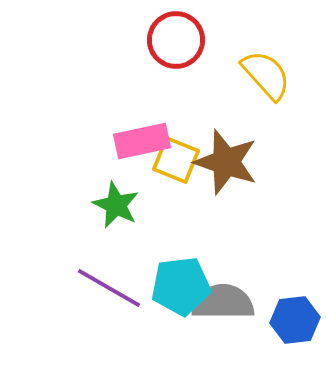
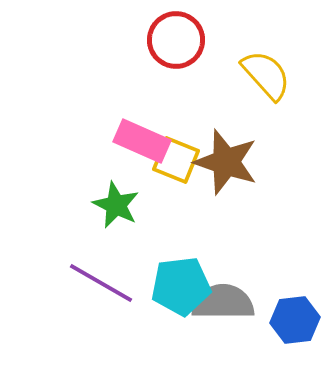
pink rectangle: rotated 36 degrees clockwise
purple line: moved 8 px left, 5 px up
